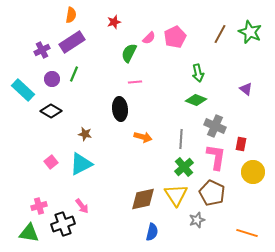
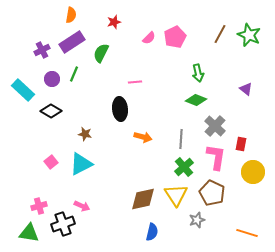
green star: moved 1 px left, 3 px down
green semicircle: moved 28 px left
gray cross: rotated 20 degrees clockwise
pink arrow: rotated 28 degrees counterclockwise
